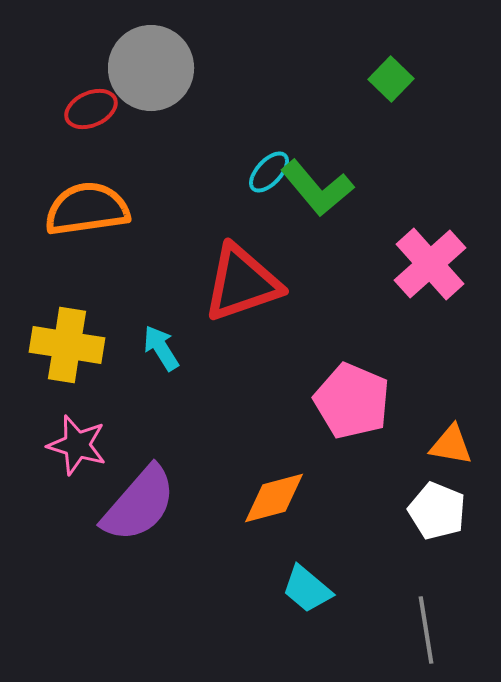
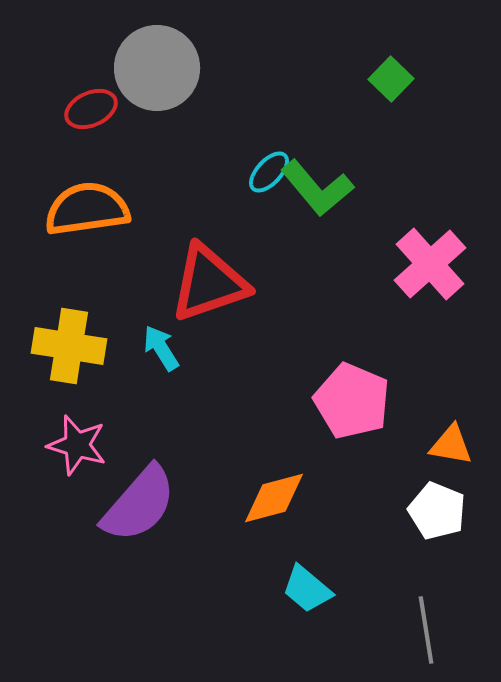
gray circle: moved 6 px right
red triangle: moved 33 px left
yellow cross: moved 2 px right, 1 px down
